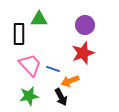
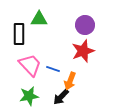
red star: moved 2 px up
orange arrow: rotated 48 degrees counterclockwise
black arrow: rotated 72 degrees clockwise
